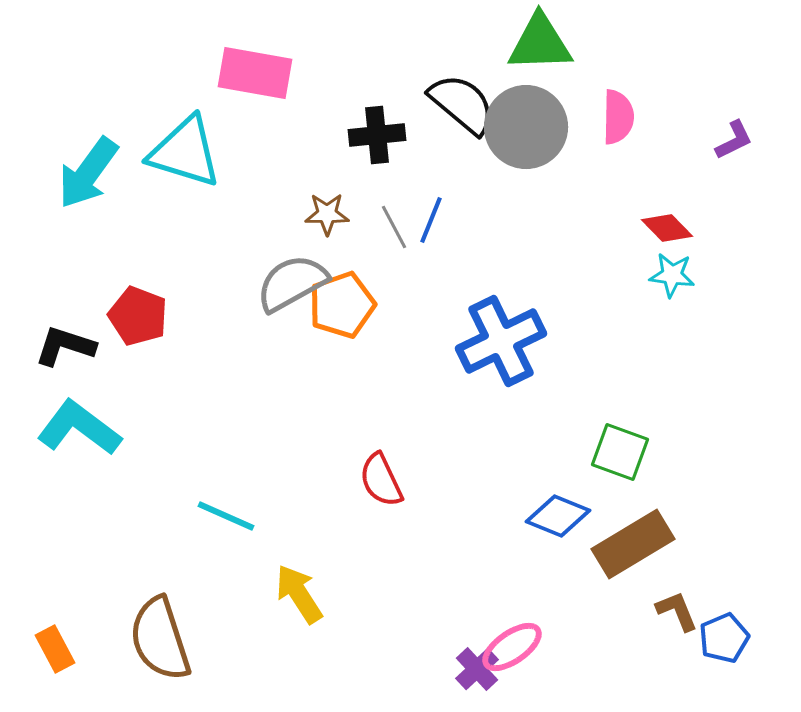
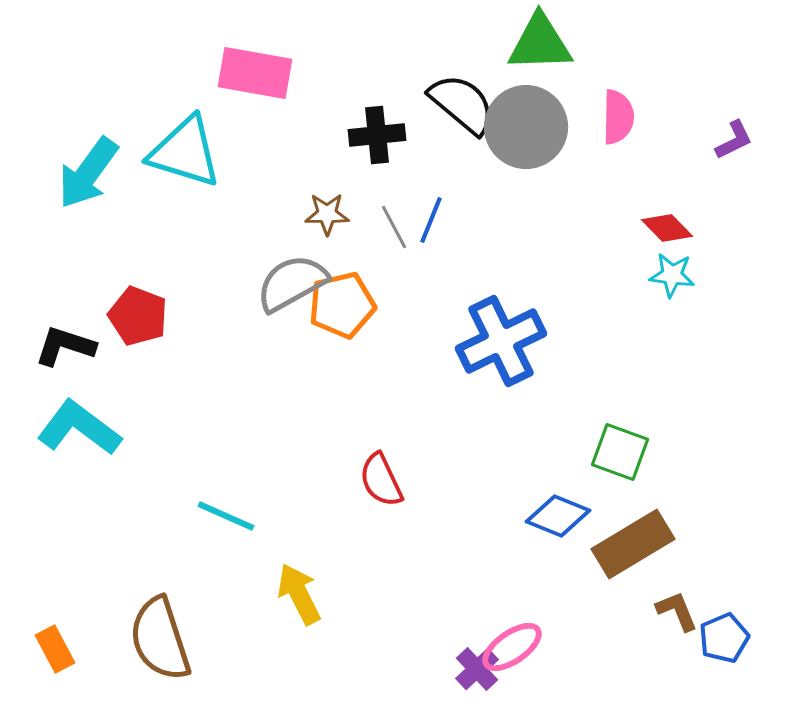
orange pentagon: rotated 6 degrees clockwise
yellow arrow: rotated 6 degrees clockwise
